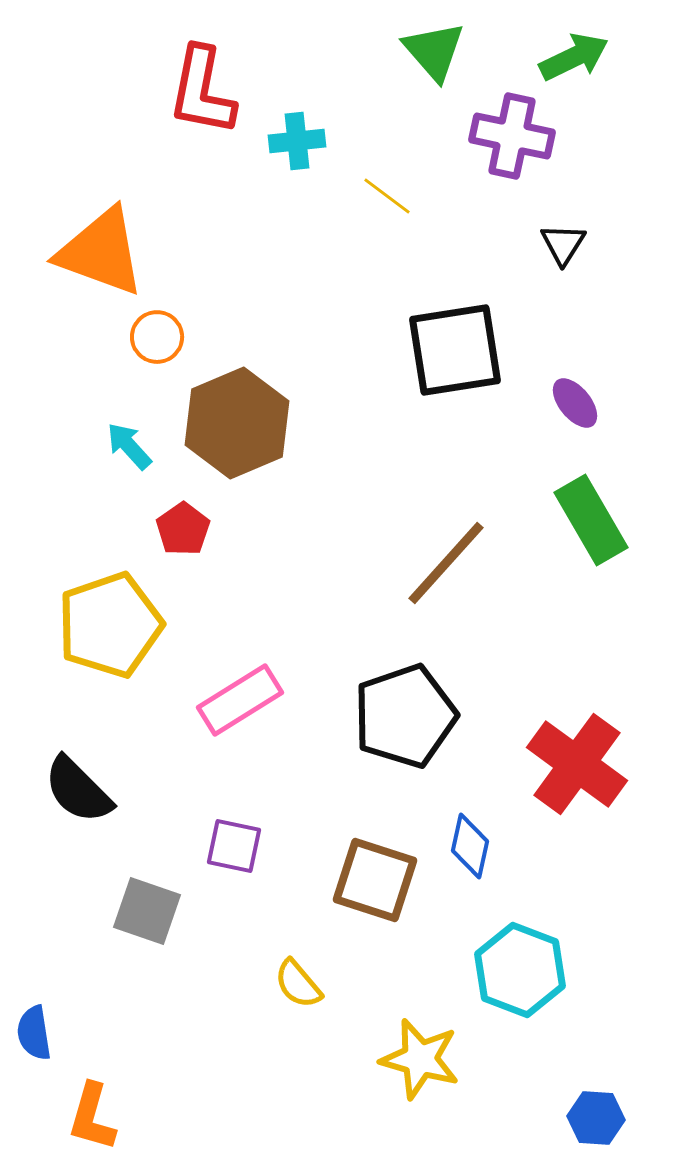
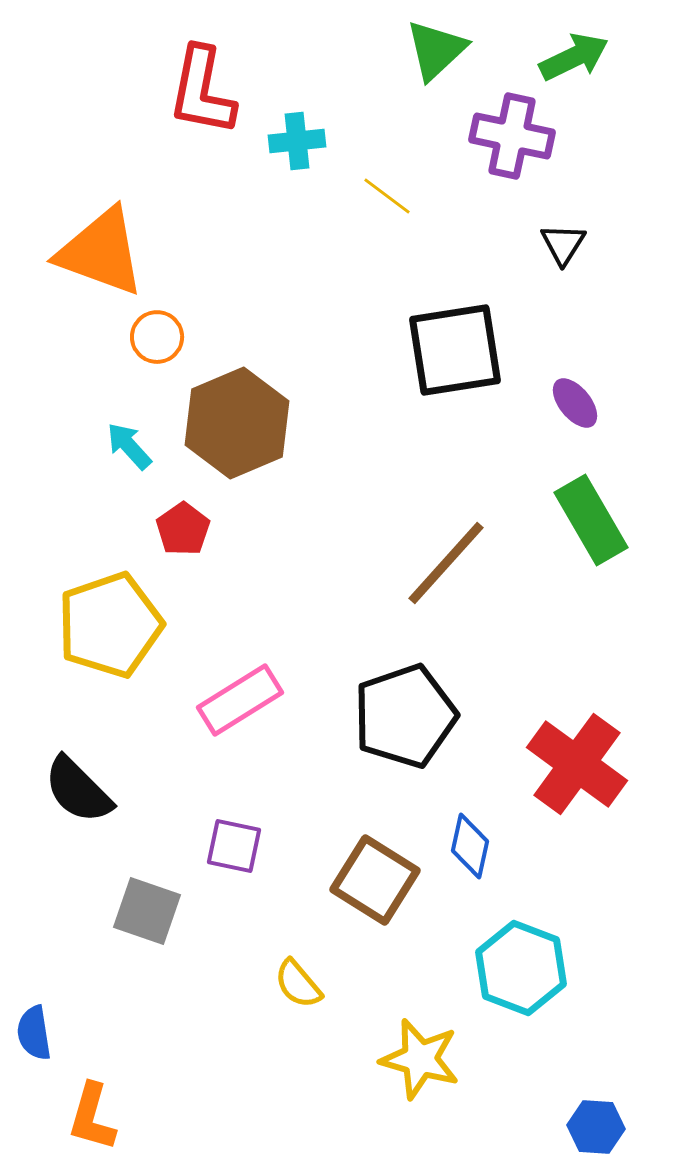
green triangle: moved 2 px right, 1 px up; rotated 28 degrees clockwise
brown square: rotated 14 degrees clockwise
cyan hexagon: moved 1 px right, 2 px up
blue hexagon: moved 9 px down
